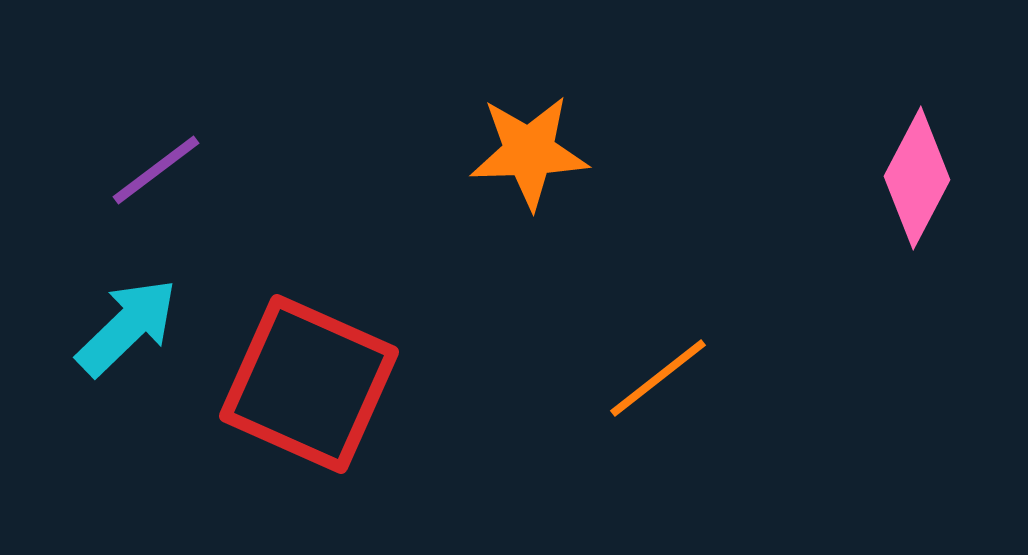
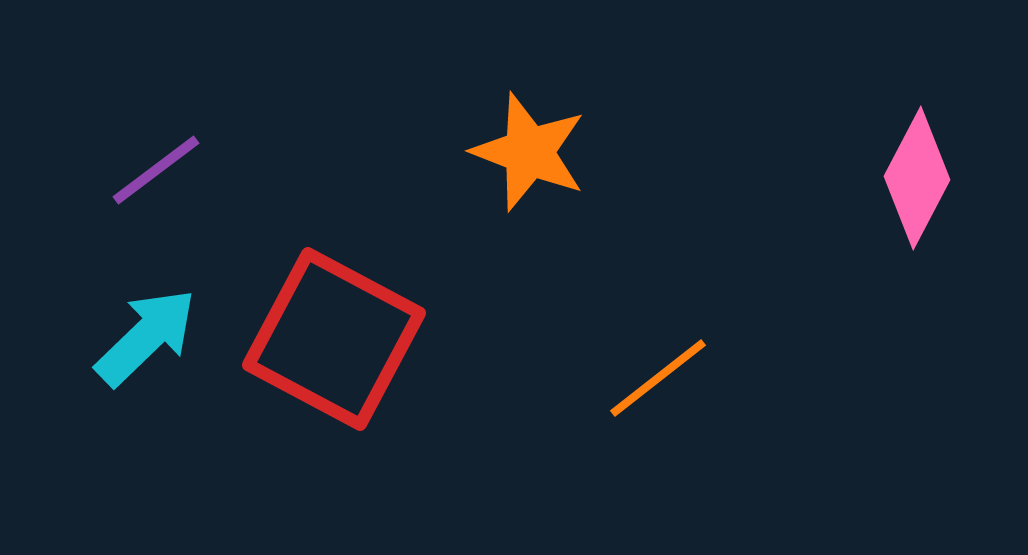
orange star: rotated 23 degrees clockwise
cyan arrow: moved 19 px right, 10 px down
red square: moved 25 px right, 45 px up; rotated 4 degrees clockwise
